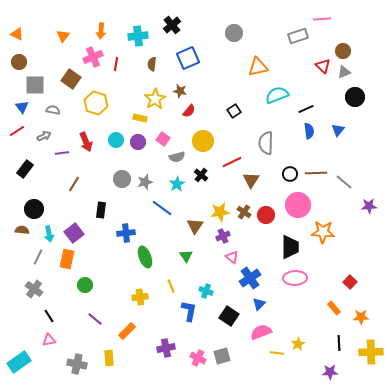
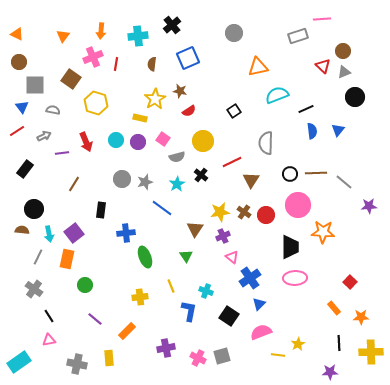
red semicircle at (189, 111): rotated 16 degrees clockwise
blue semicircle at (309, 131): moved 3 px right
brown triangle at (195, 226): moved 3 px down
yellow line at (277, 353): moved 1 px right, 2 px down
